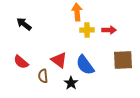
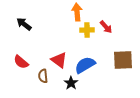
red arrow: moved 3 px left, 3 px up; rotated 48 degrees clockwise
blue semicircle: rotated 95 degrees clockwise
